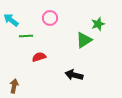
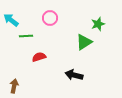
green triangle: moved 2 px down
